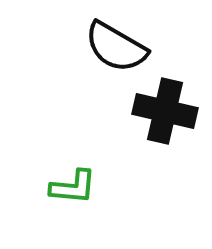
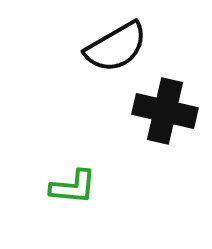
black semicircle: rotated 60 degrees counterclockwise
